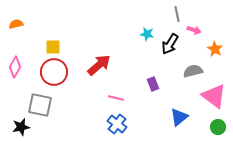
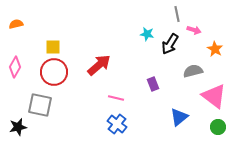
black star: moved 3 px left
